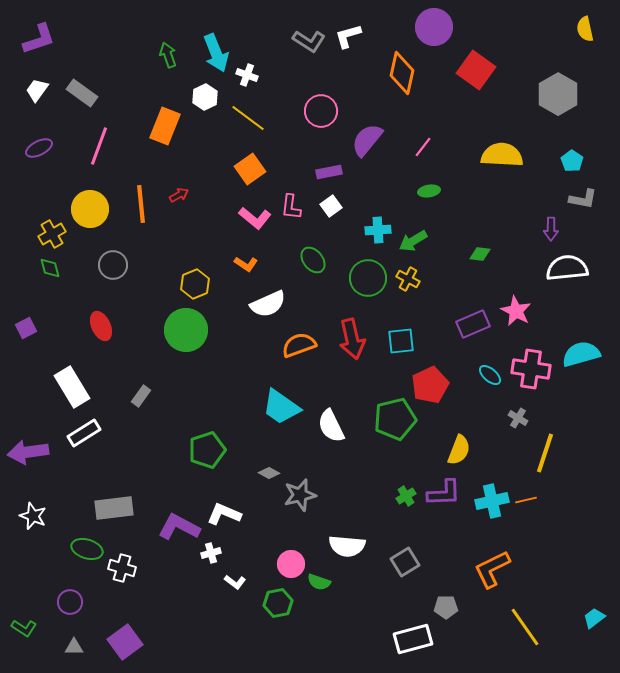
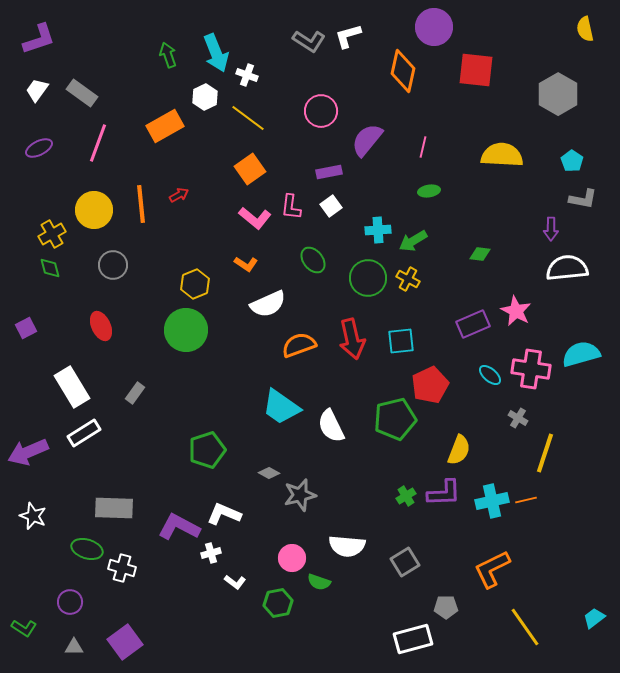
red square at (476, 70): rotated 30 degrees counterclockwise
orange diamond at (402, 73): moved 1 px right, 2 px up
orange rectangle at (165, 126): rotated 39 degrees clockwise
pink line at (99, 146): moved 1 px left, 3 px up
pink line at (423, 147): rotated 25 degrees counterclockwise
yellow circle at (90, 209): moved 4 px right, 1 px down
gray rectangle at (141, 396): moved 6 px left, 3 px up
purple arrow at (28, 452): rotated 15 degrees counterclockwise
gray rectangle at (114, 508): rotated 9 degrees clockwise
pink circle at (291, 564): moved 1 px right, 6 px up
